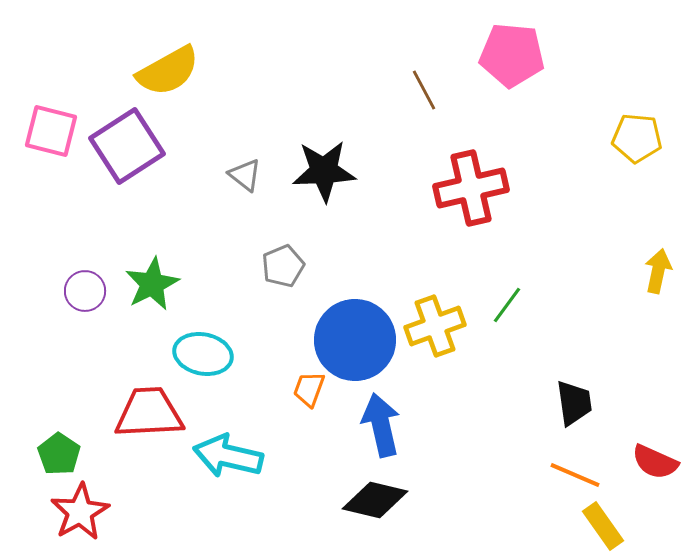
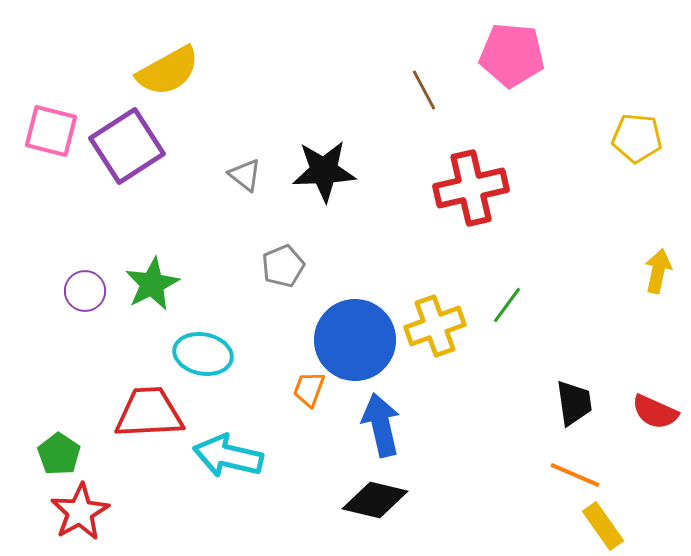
red semicircle: moved 50 px up
